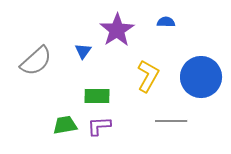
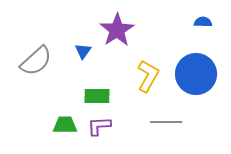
blue semicircle: moved 37 px right
blue circle: moved 5 px left, 3 px up
gray line: moved 5 px left, 1 px down
green trapezoid: rotated 10 degrees clockwise
